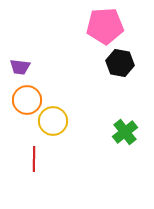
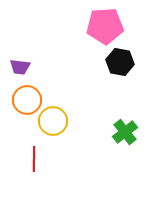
black hexagon: moved 1 px up
